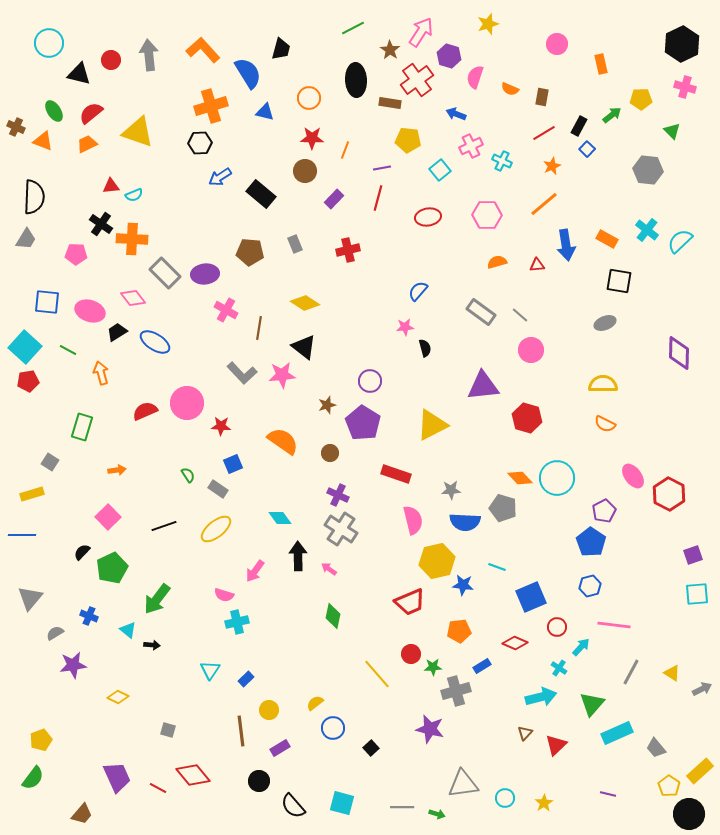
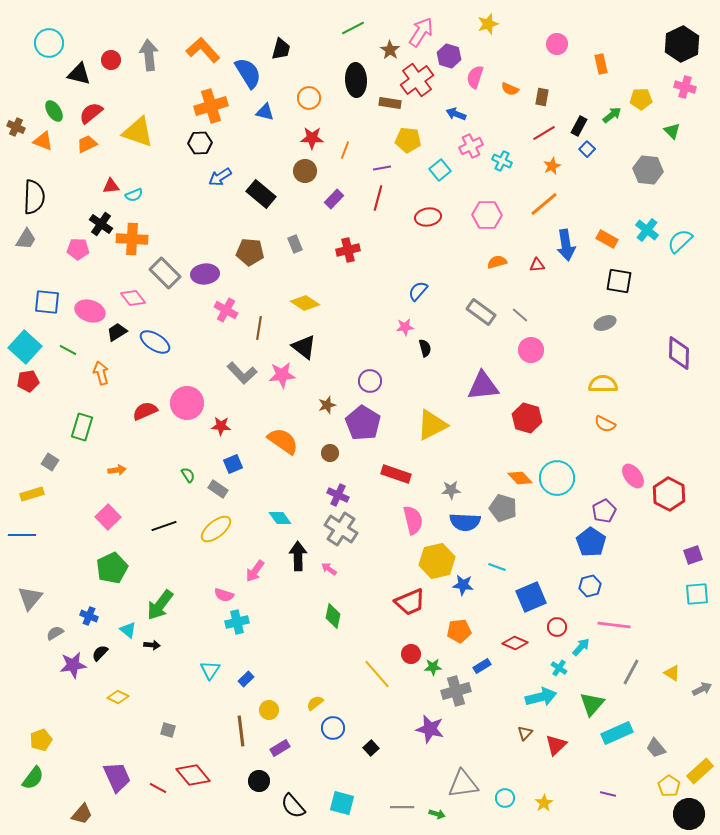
pink pentagon at (76, 254): moved 2 px right, 5 px up
black semicircle at (82, 552): moved 18 px right, 101 px down
green arrow at (157, 599): moved 3 px right, 6 px down
